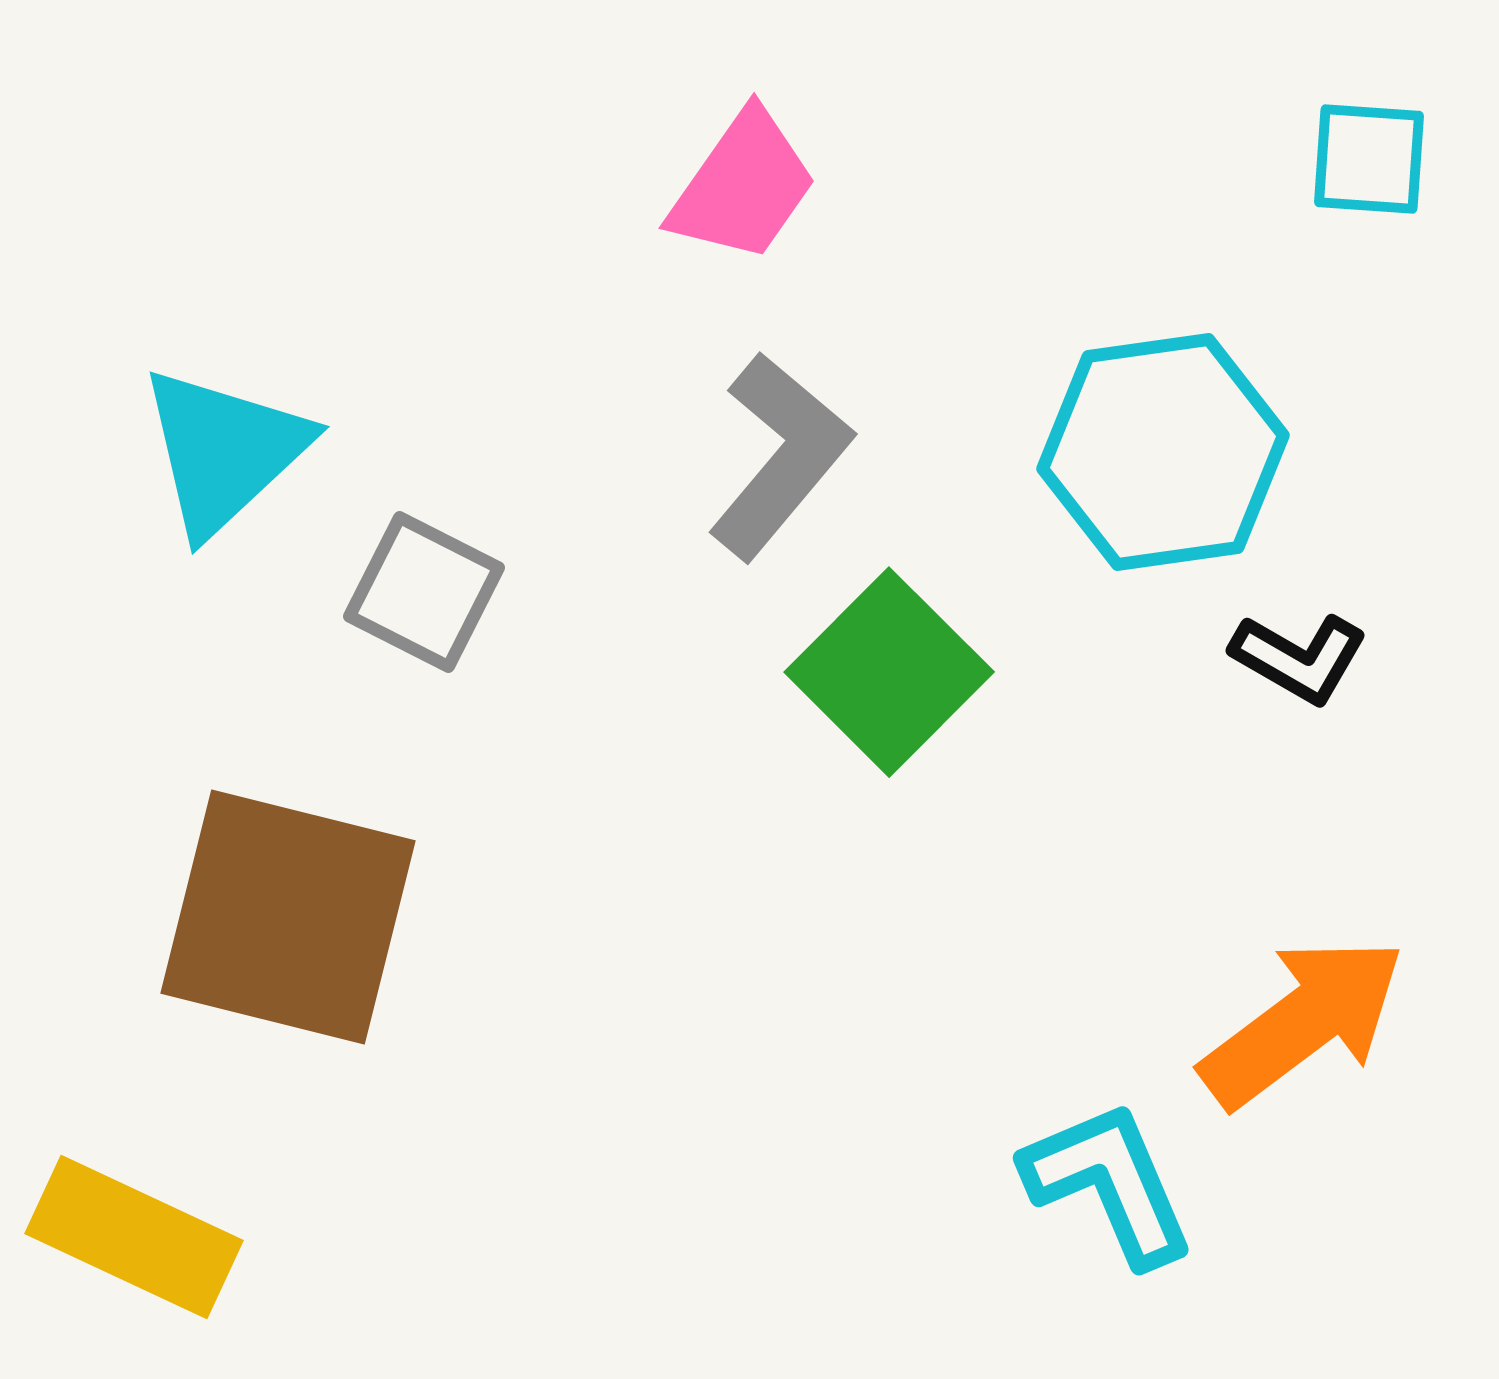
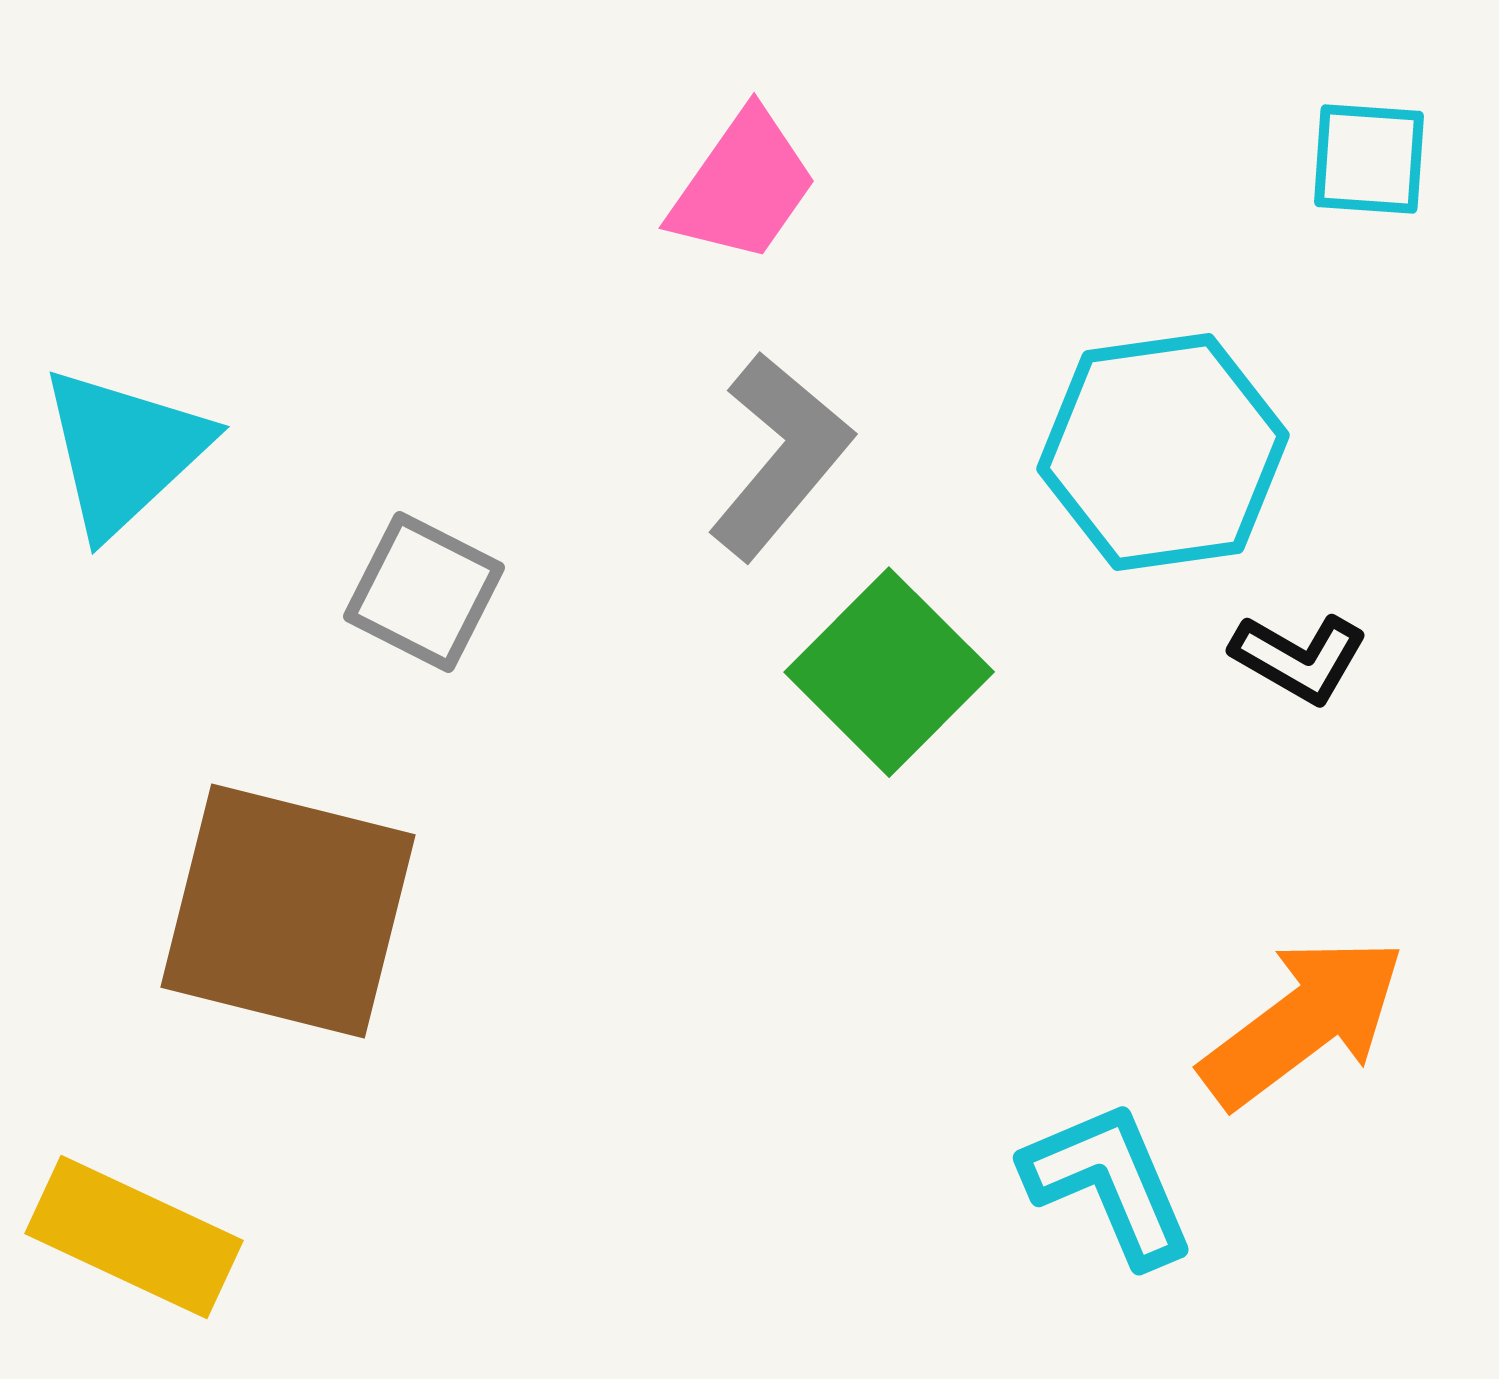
cyan triangle: moved 100 px left
brown square: moved 6 px up
